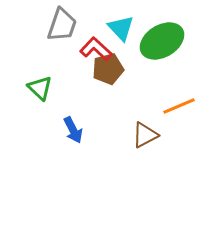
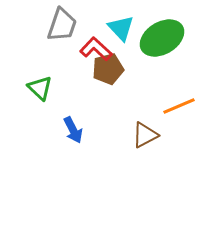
green ellipse: moved 3 px up
